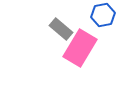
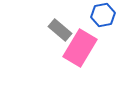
gray rectangle: moved 1 px left, 1 px down
